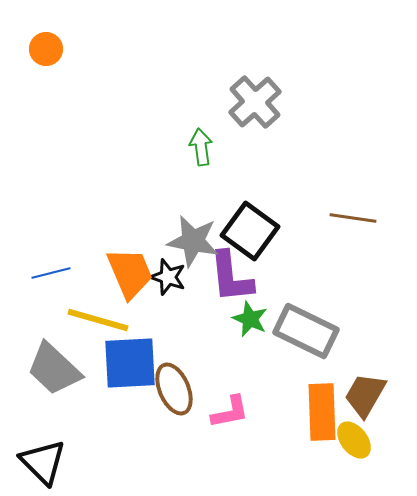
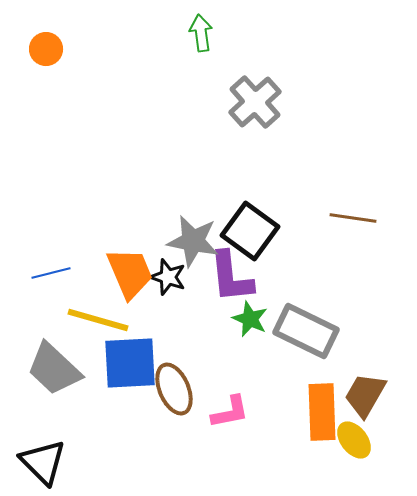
green arrow: moved 114 px up
